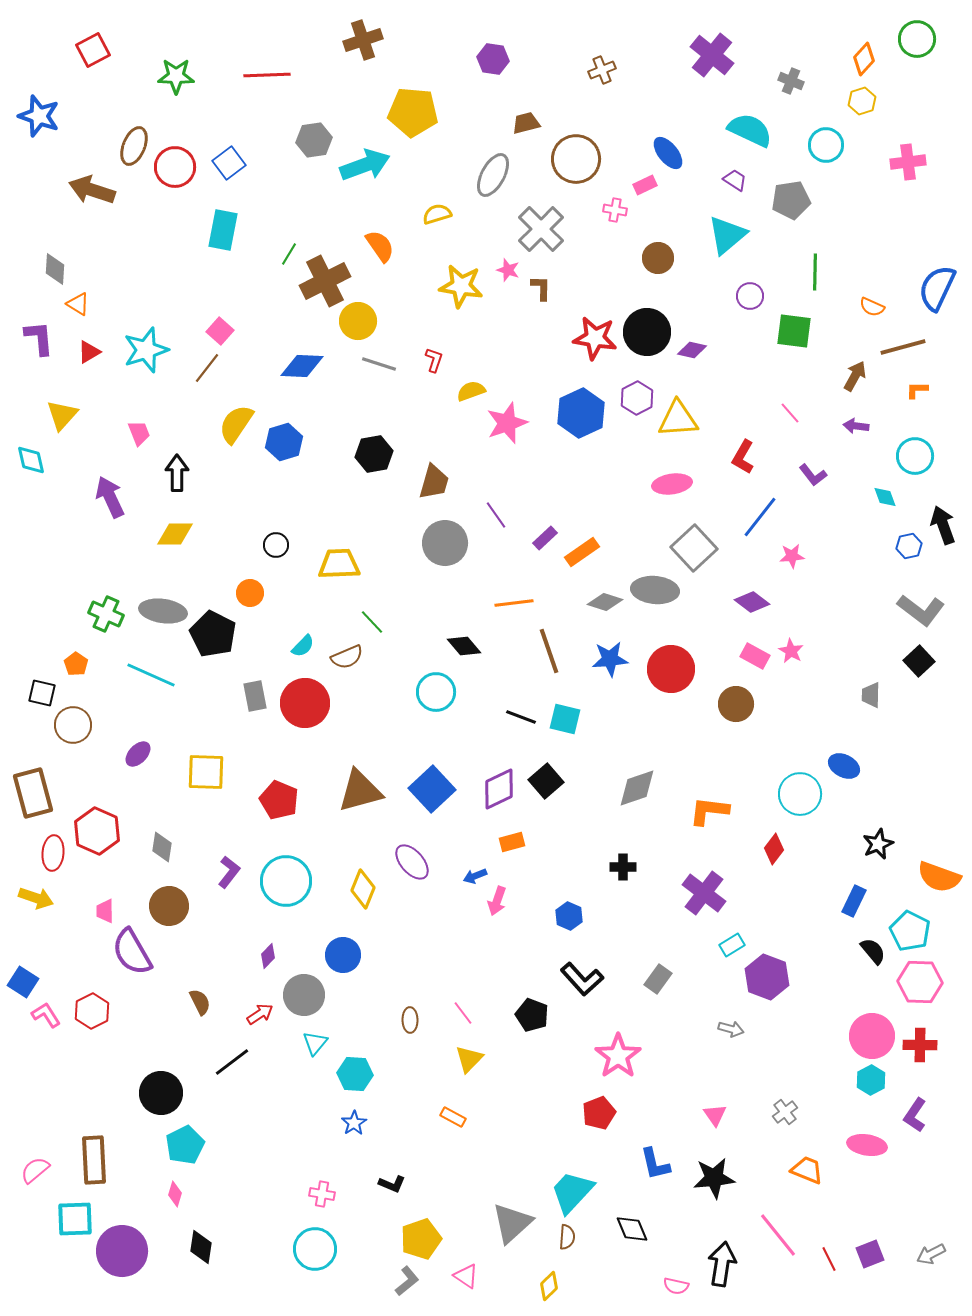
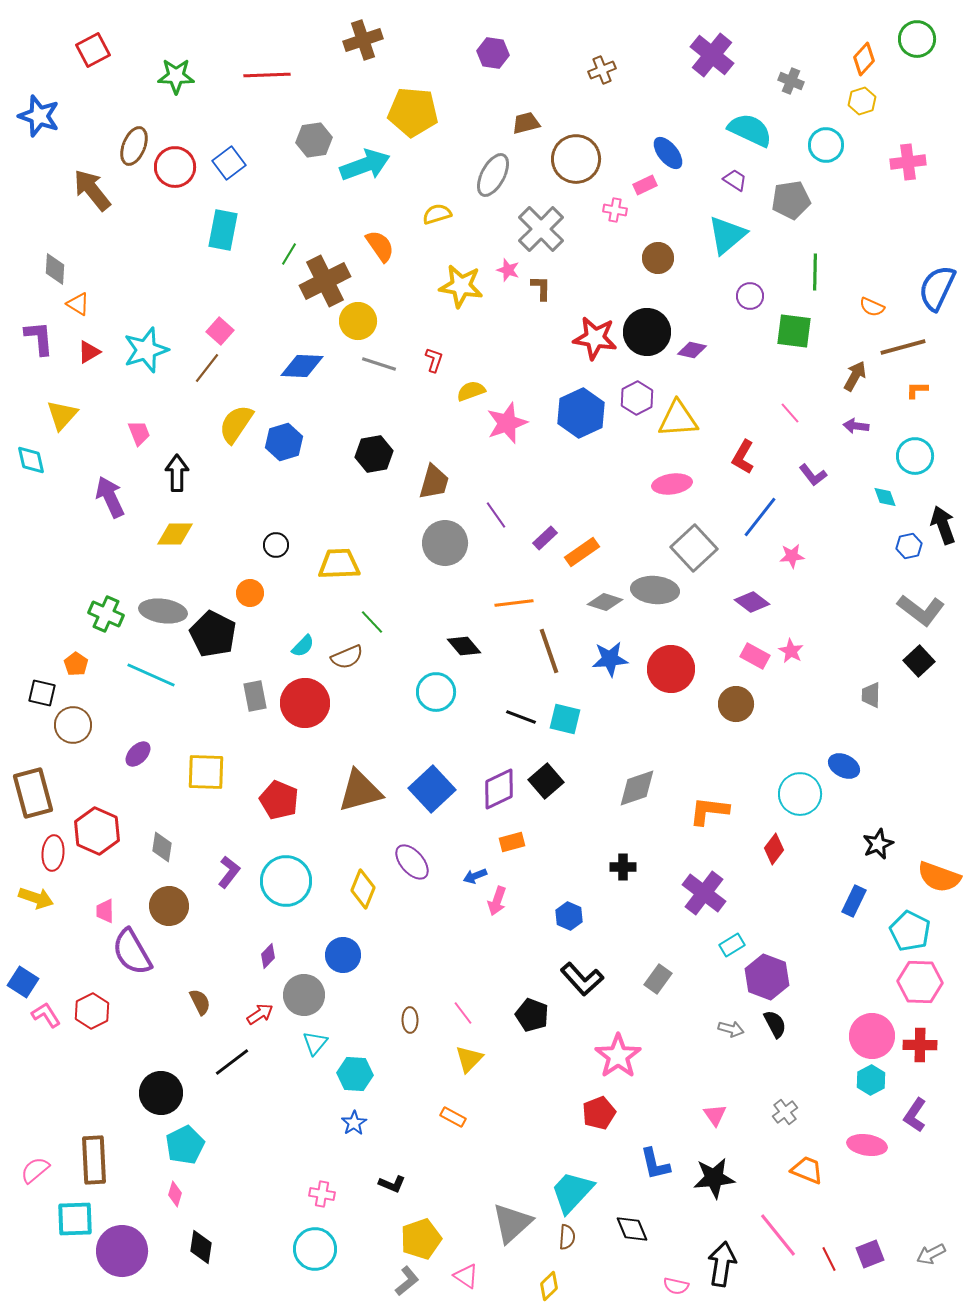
purple hexagon at (493, 59): moved 6 px up
brown arrow at (92, 190): rotated 33 degrees clockwise
black semicircle at (873, 951): moved 98 px left, 73 px down; rotated 12 degrees clockwise
